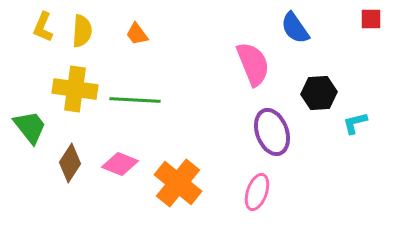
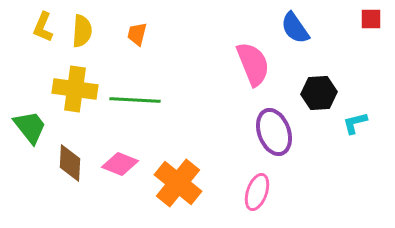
orange trapezoid: rotated 50 degrees clockwise
purple ellipse: moved 2 px right
brown diamond: rotated 30 degrees counterclockwise
